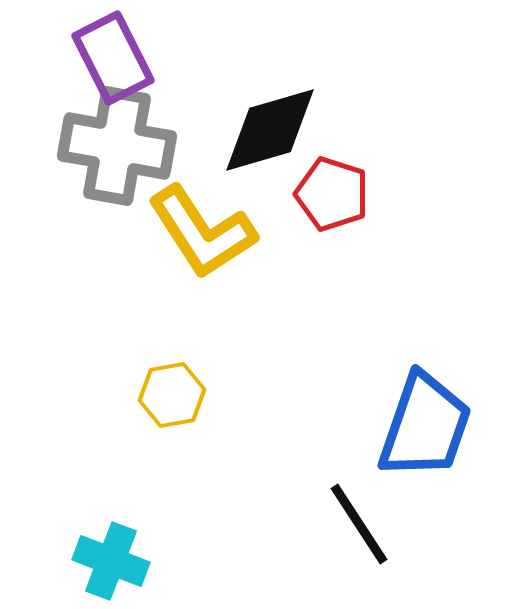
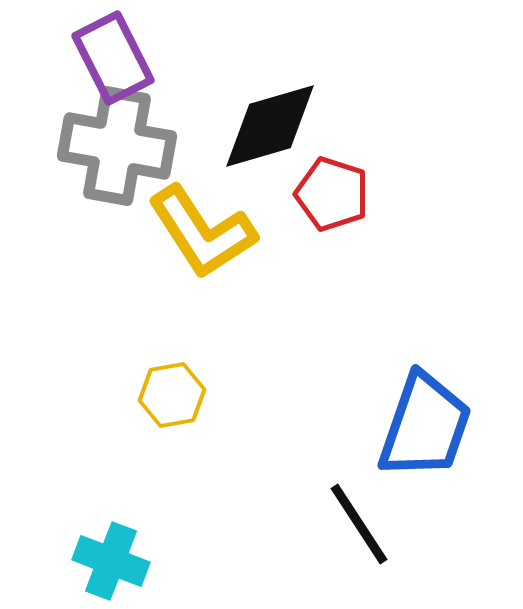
black diamond: moved 4 px up
